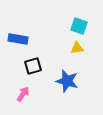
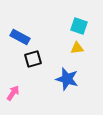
blue rectangle: moved 2 px right, 2 px up; rotated 18 degrees clockwise
black square: moved 7 px up
blue star: moved 2 px up
pink arrow: moved 10 px left, 1 px up
